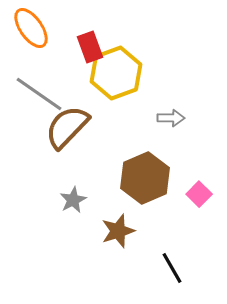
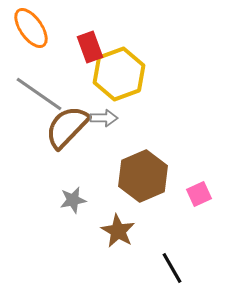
yellow hexagon: moved 3 px right, 1 px down
gray arrow: moved 67 px left
brown hexagon: moved 2 px left, 2 px up
pink square: rotated 20 degrees clockwise
gray star: rotated 16 degrees clockwise
brown star: rotated 24 degrees counterclockwise
